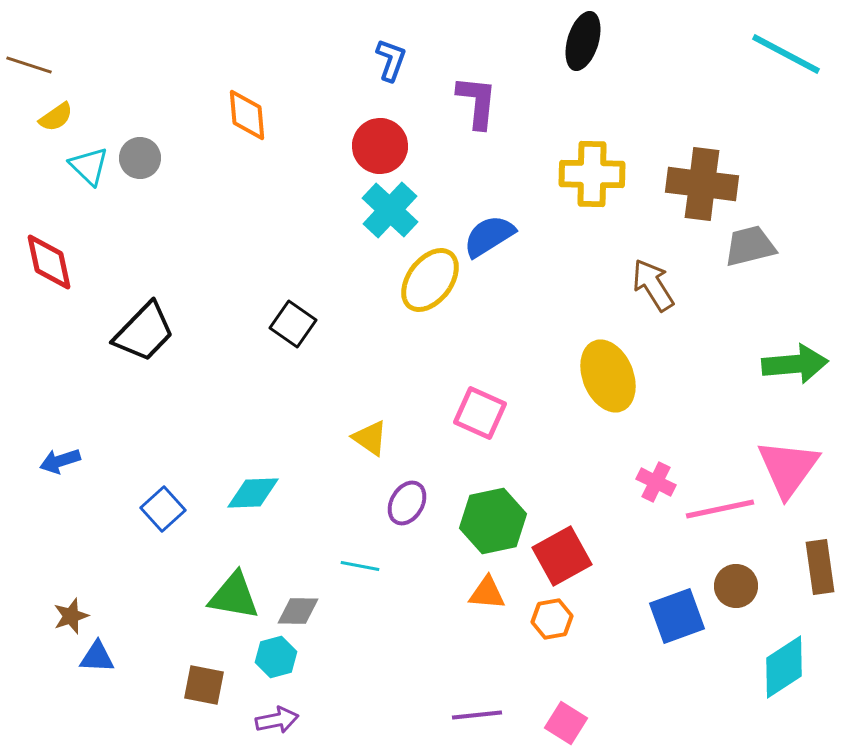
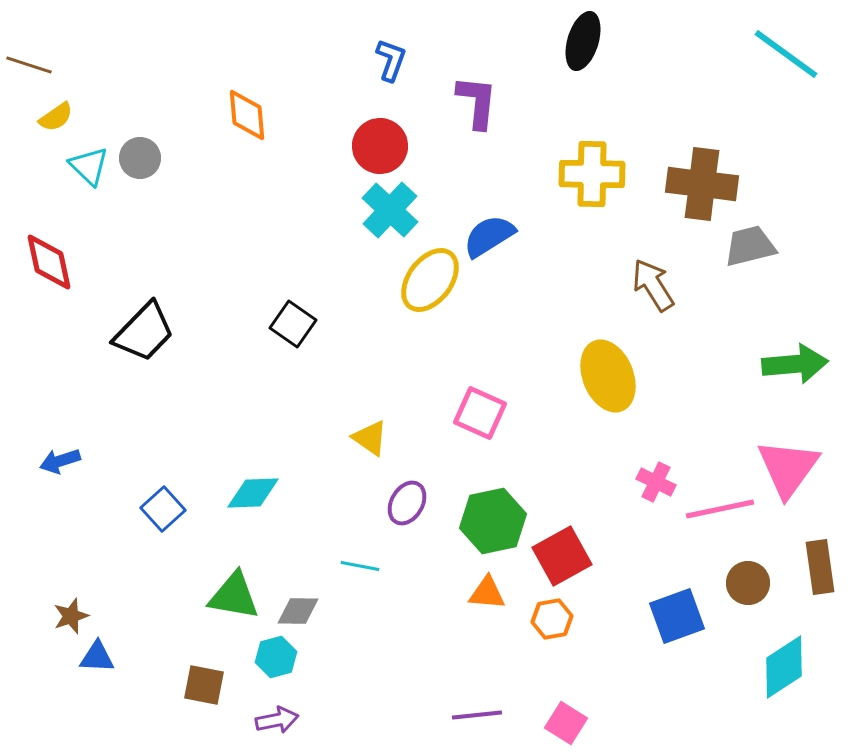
cyan line at (786, 54): rotated 8 degrees clockwise
brown circle at (736, 586): moved 12 px right, 3 px up
